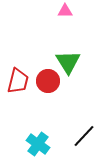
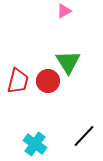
pink triangle: moved 1 px left; rotated 28 degrees counterclockwise
cyan cross: moved 3 px left
